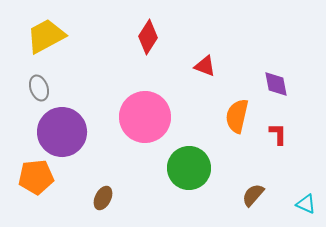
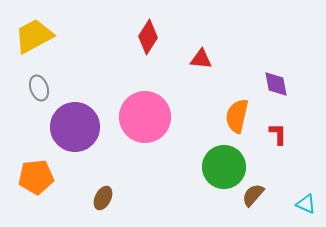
yellow trapezoid: moved 12 px left
red triangle: moved 4 px left, 7 px up; rotated 15 degrees counterclockwise
purple circle: moved 13 px right, 5 px up
green circle: moved 35 px right, 1 px up
